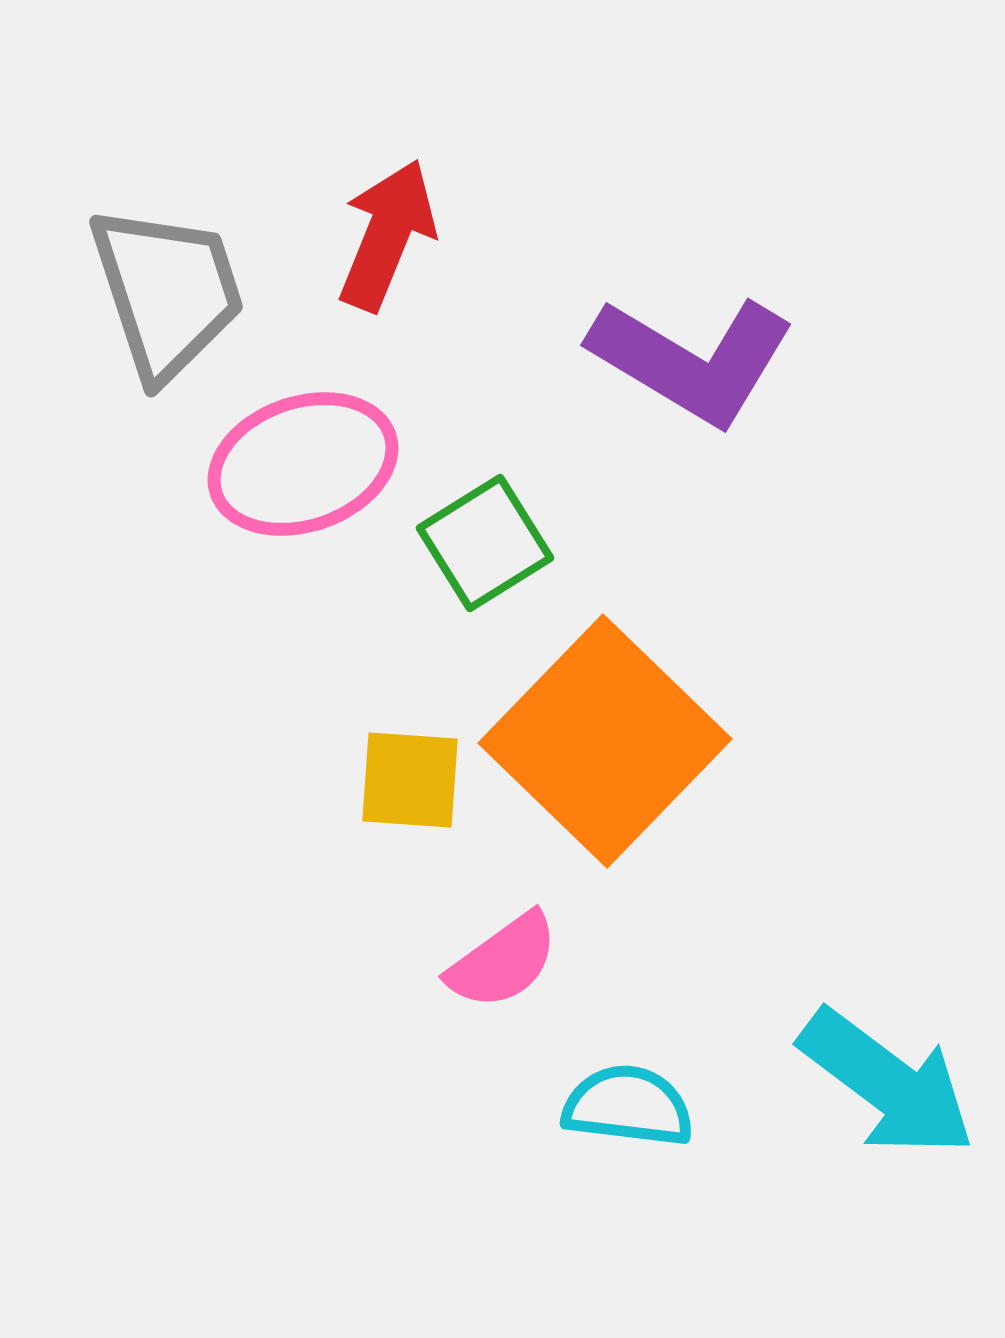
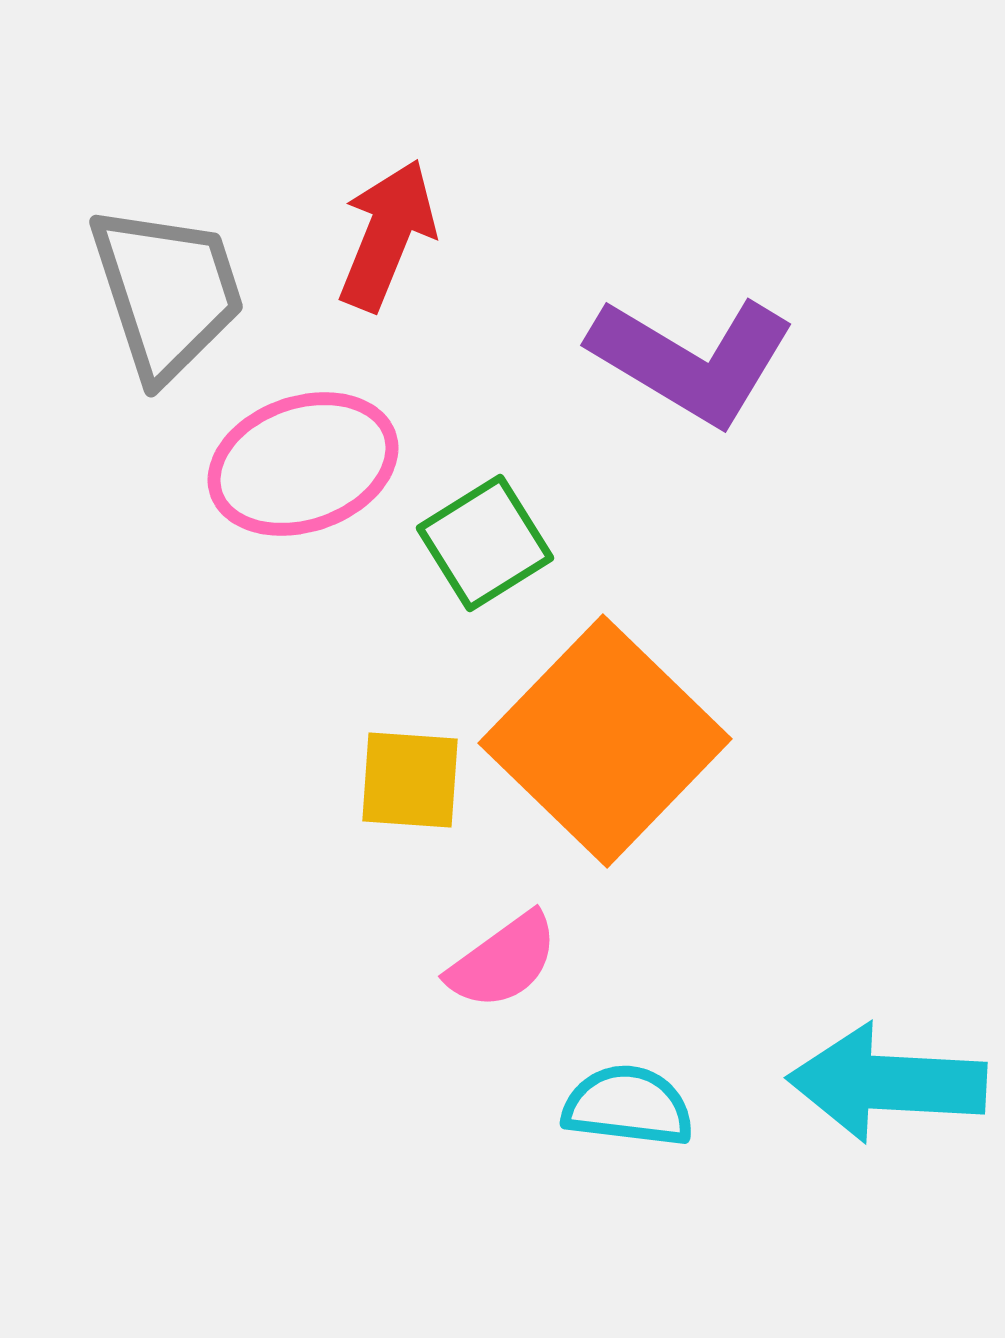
cyan arrow: rotated 146 degrees clockwise
